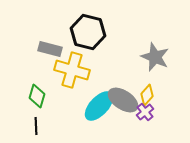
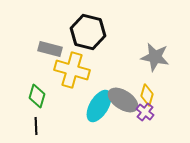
gray star: rotated 12 degrees counterclockwise
yellow diamond: rotated 25 degrees counterclockwise
cyan ellipse: rotated 12 degrees counterclockwise
purple cross: rotated 12 degrees counterclockwise
